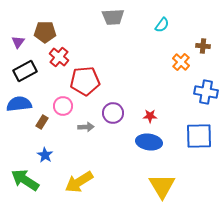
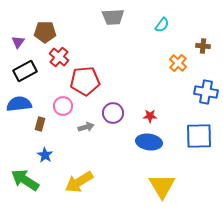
orange cross: moved 3 px left, 1 px down
brown rectangle: moved 2 px left, 2 px down; rotated 16 degrees counterclockwise
gray arrow: rotated 14 degrees counterclockwise
